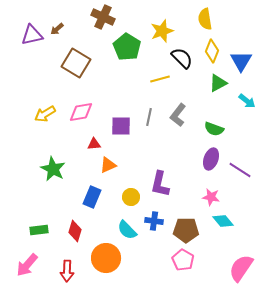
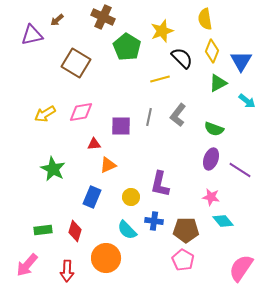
brown arrow: moved 9 px up
green rectangle: moved 4 px right
